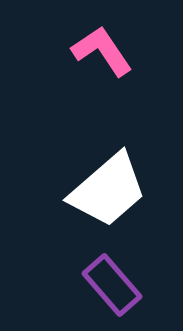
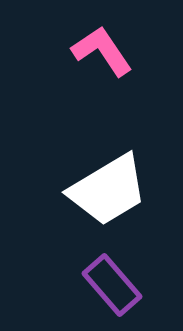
white trapezoid: rotated 10 degrees clockwise
